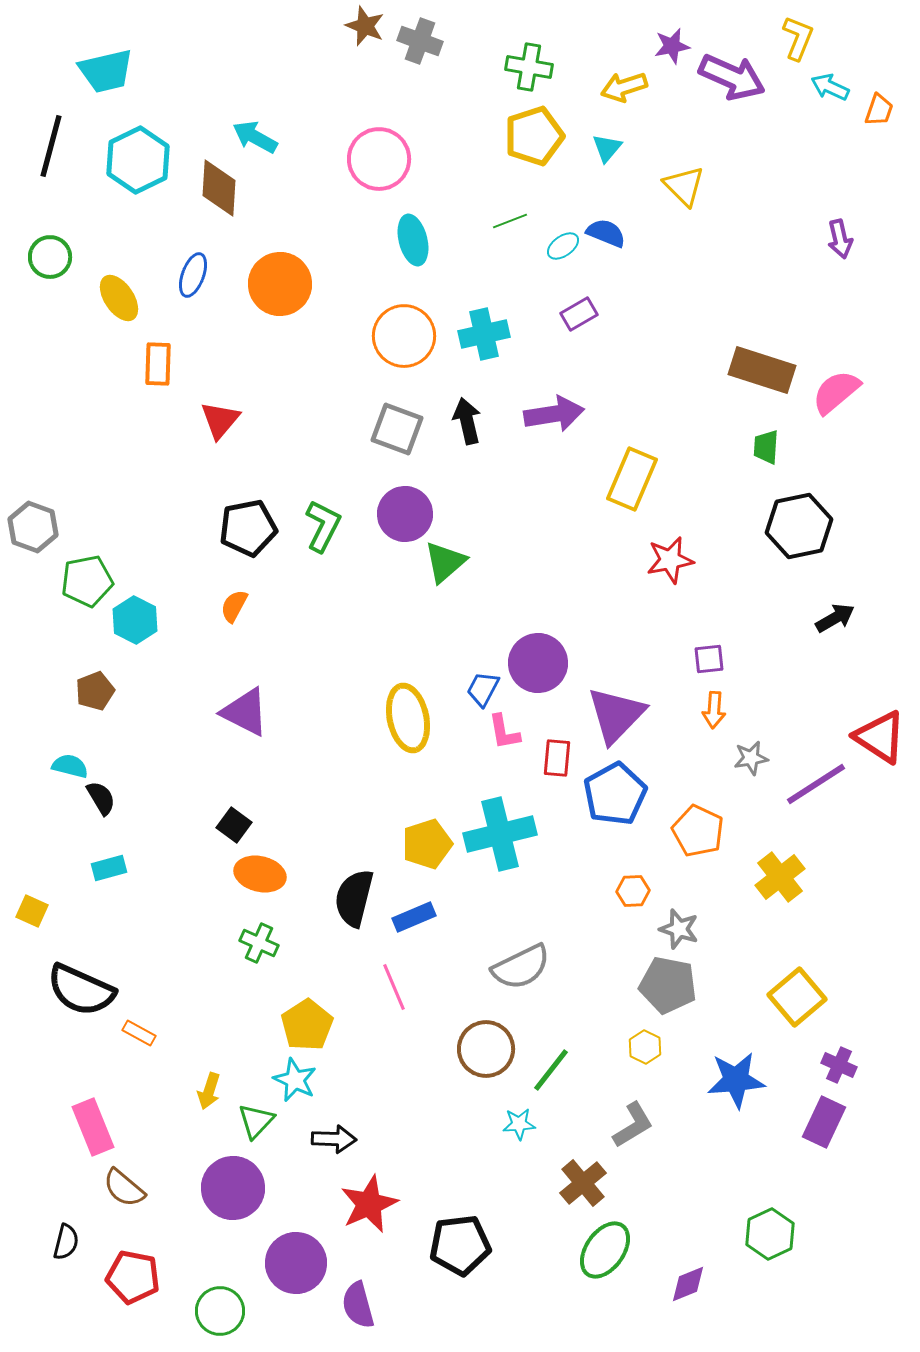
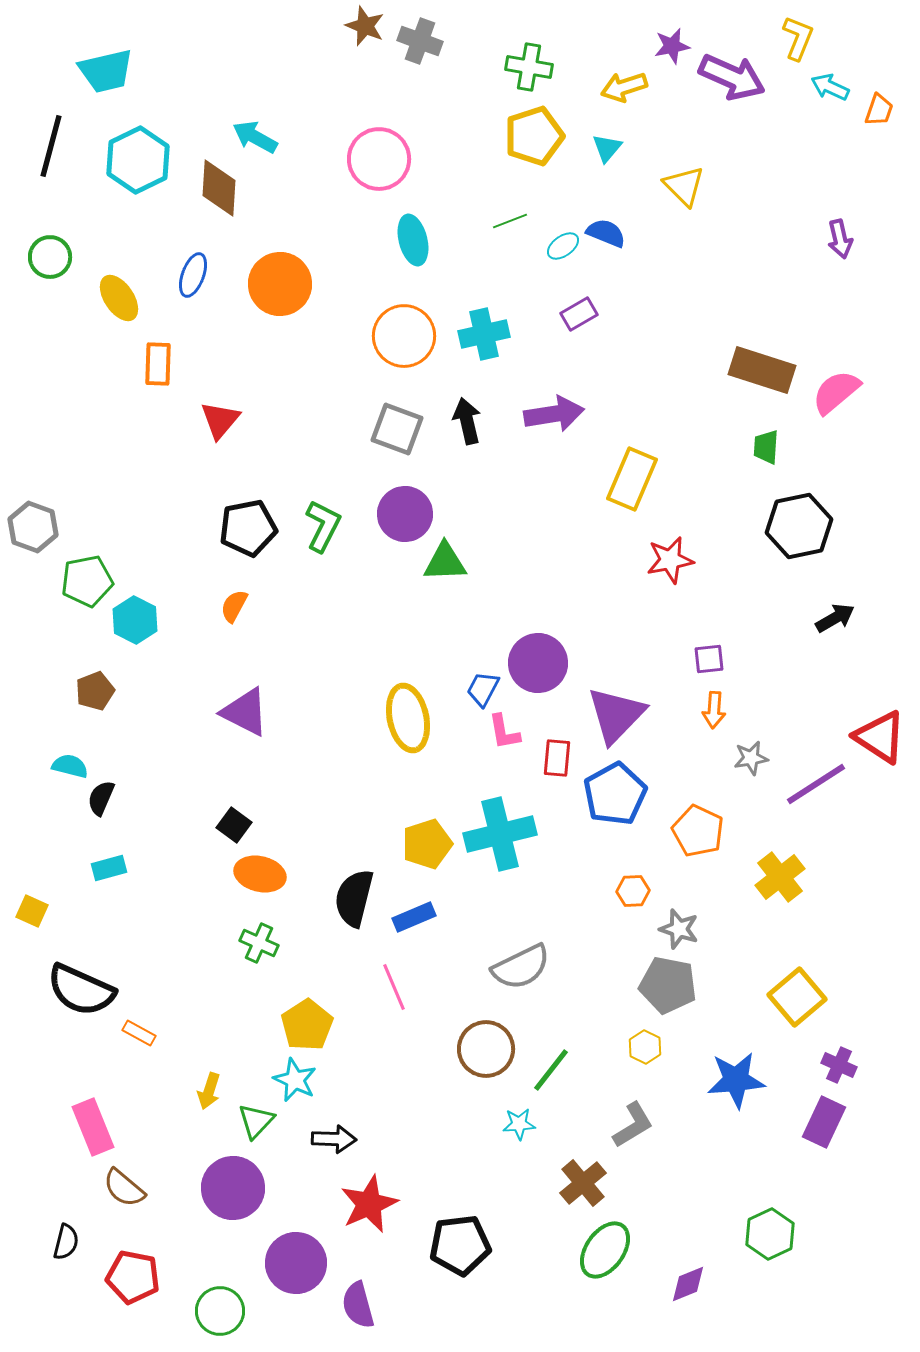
green triangle at (445, 562): rotated 39 degrees clockwise
black semicircle at (101, 798): rotated 126 degrees counterclockwise
